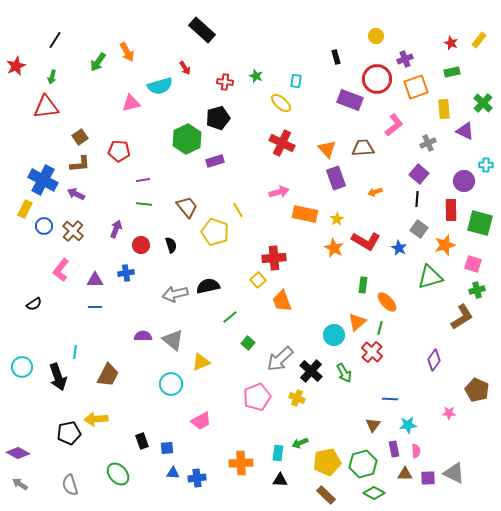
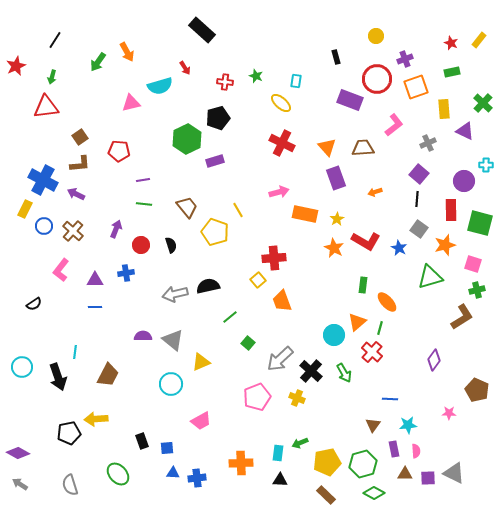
orange triangle at (327, 149): moved 2 px up
